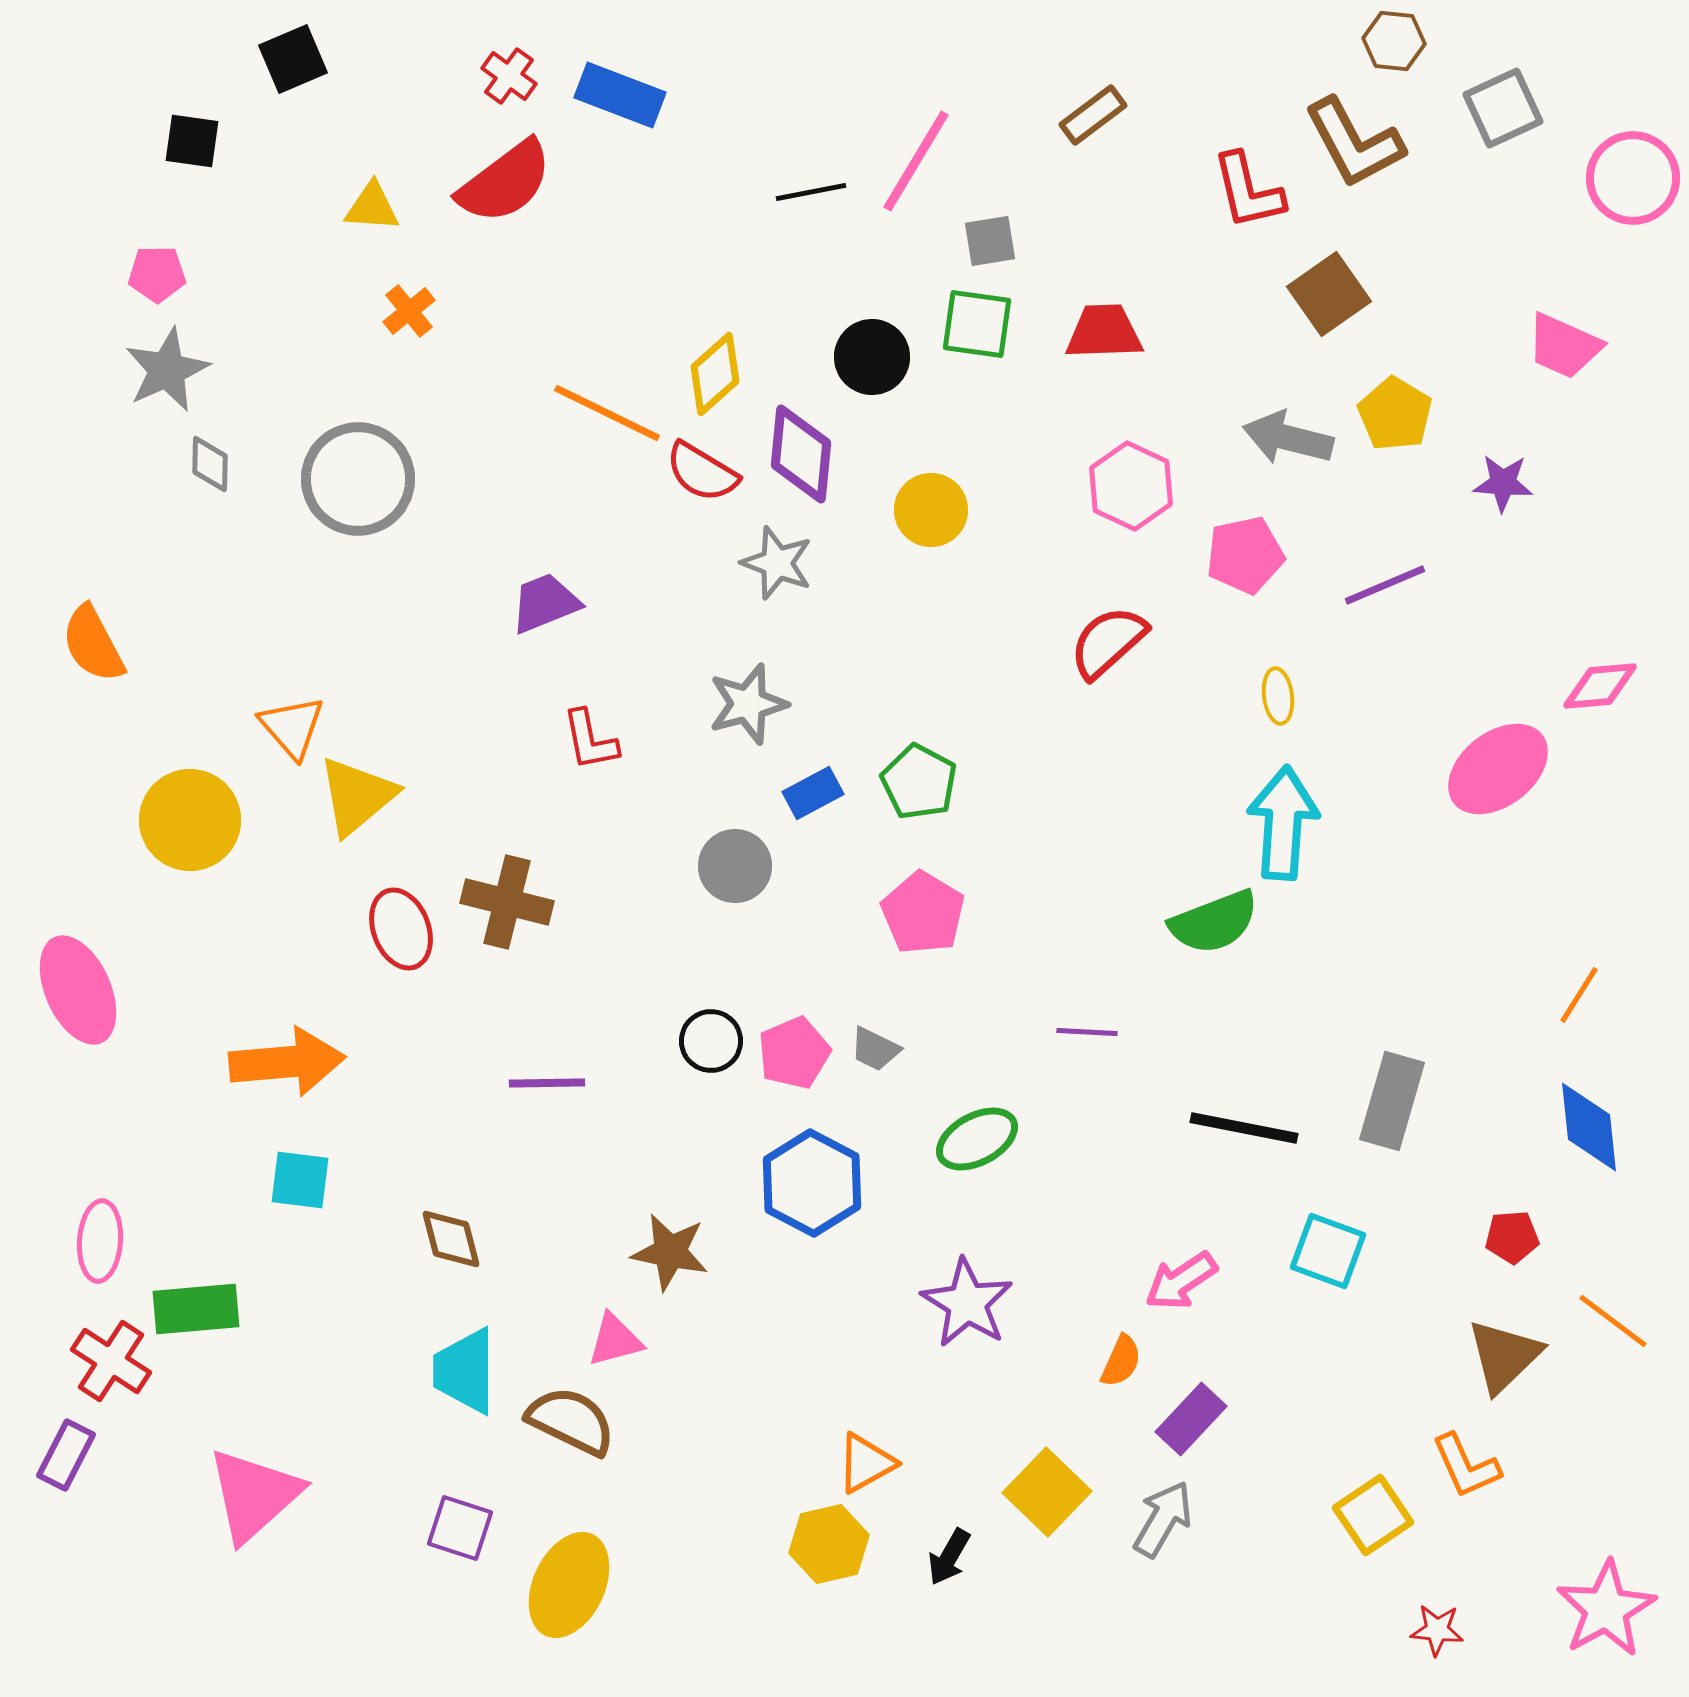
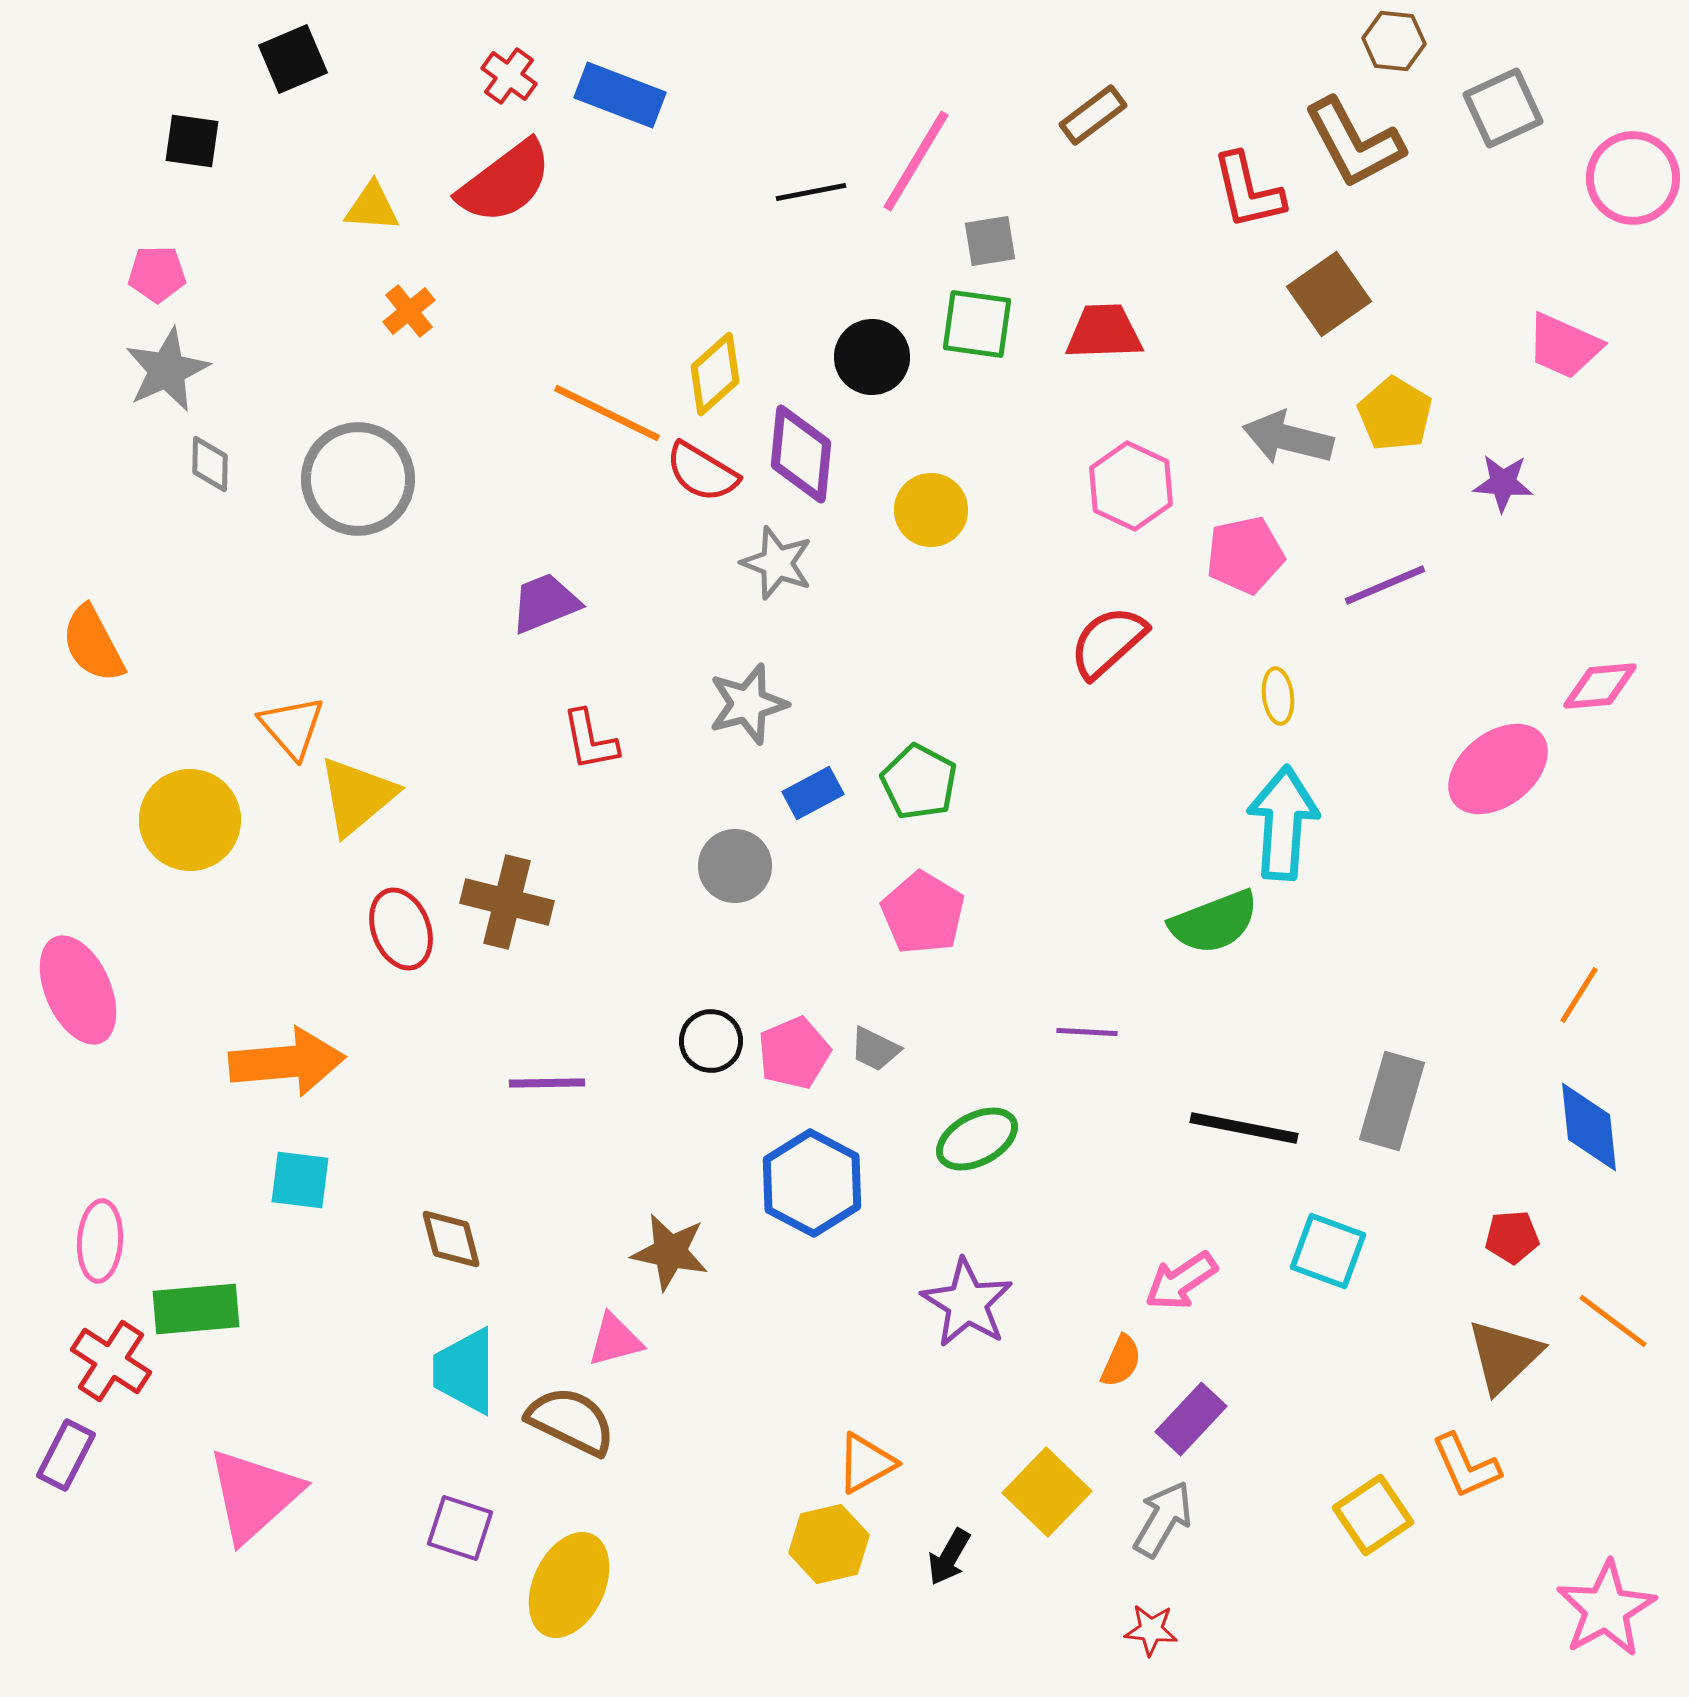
red star at (1437, 1630): moved 286 px left
